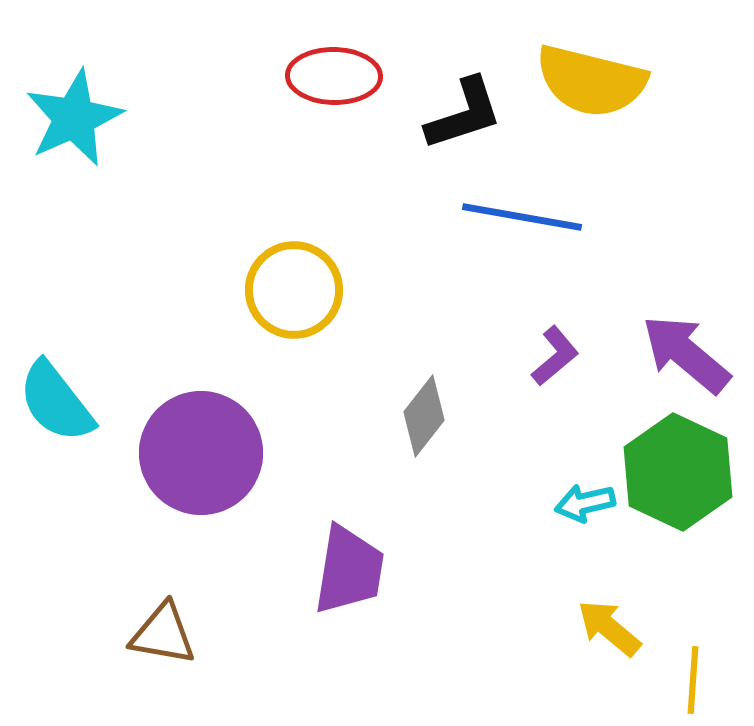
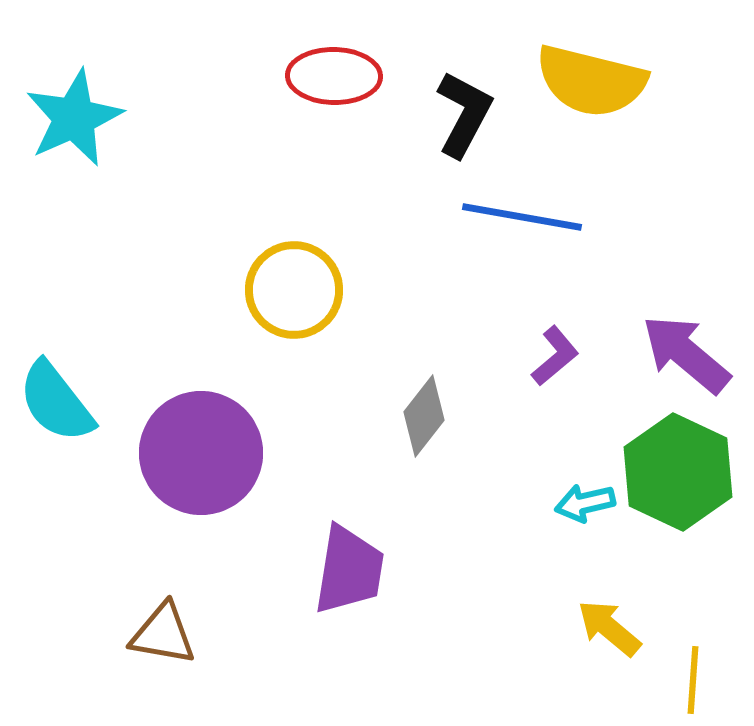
black L-shape: rotated 44 degrees counterclockwise
